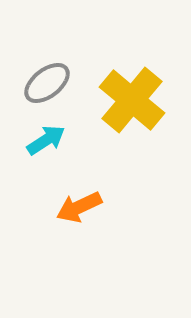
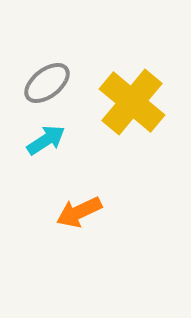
yellow cross: moved 2 px down
orange arrow: moved 5 px down
